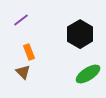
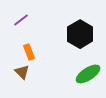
brown triangle: moved 1 px left
